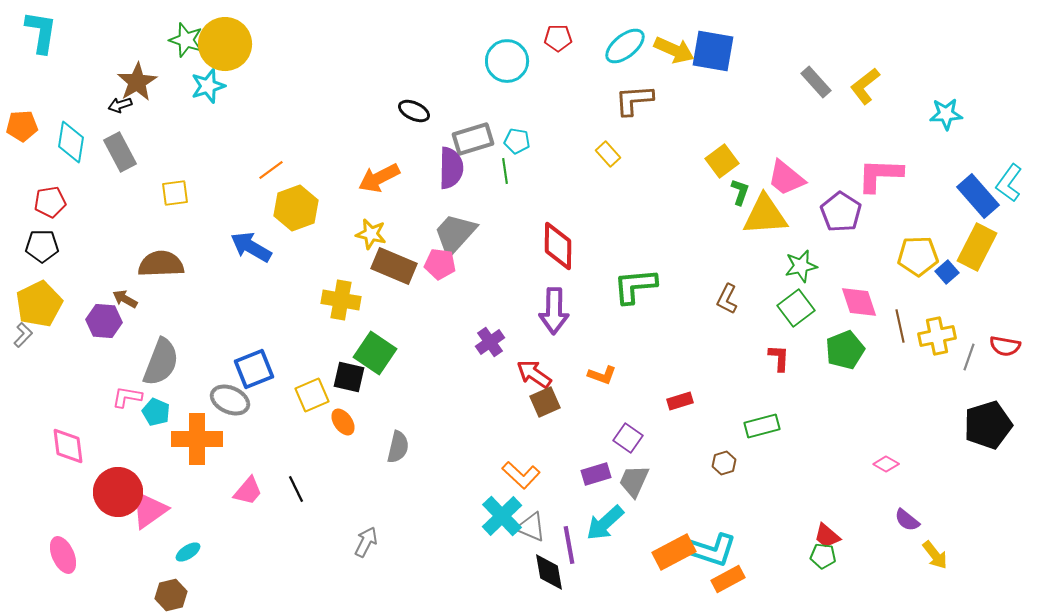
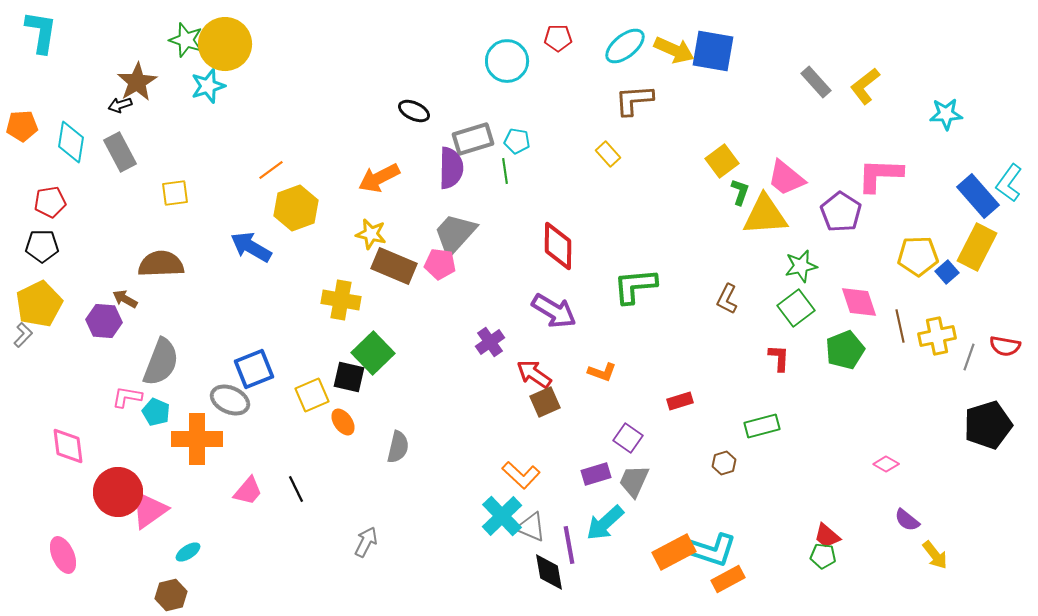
purple arrow at (554, 311): rotated 60 degrees counterclockwise
green square at (375, 353): moved 2 px left; rotated 12 degrees clockwise
orange L-shape at (602, 375): moved 3 px up
